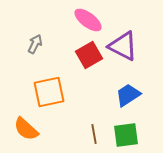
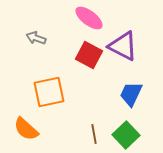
pink ellipse: moved 1 px right, 2 px up
gray arrow: moved 1 px right, 6 px up; rotated 96 degrees counterclockwise
red square: rotated 32 degrees counterclockwise
blue trapezoid: moved 3 px right, 1 px up; rotated 32 degrees counterclockwise
green square: rotated 36 degrees counterclockwise
